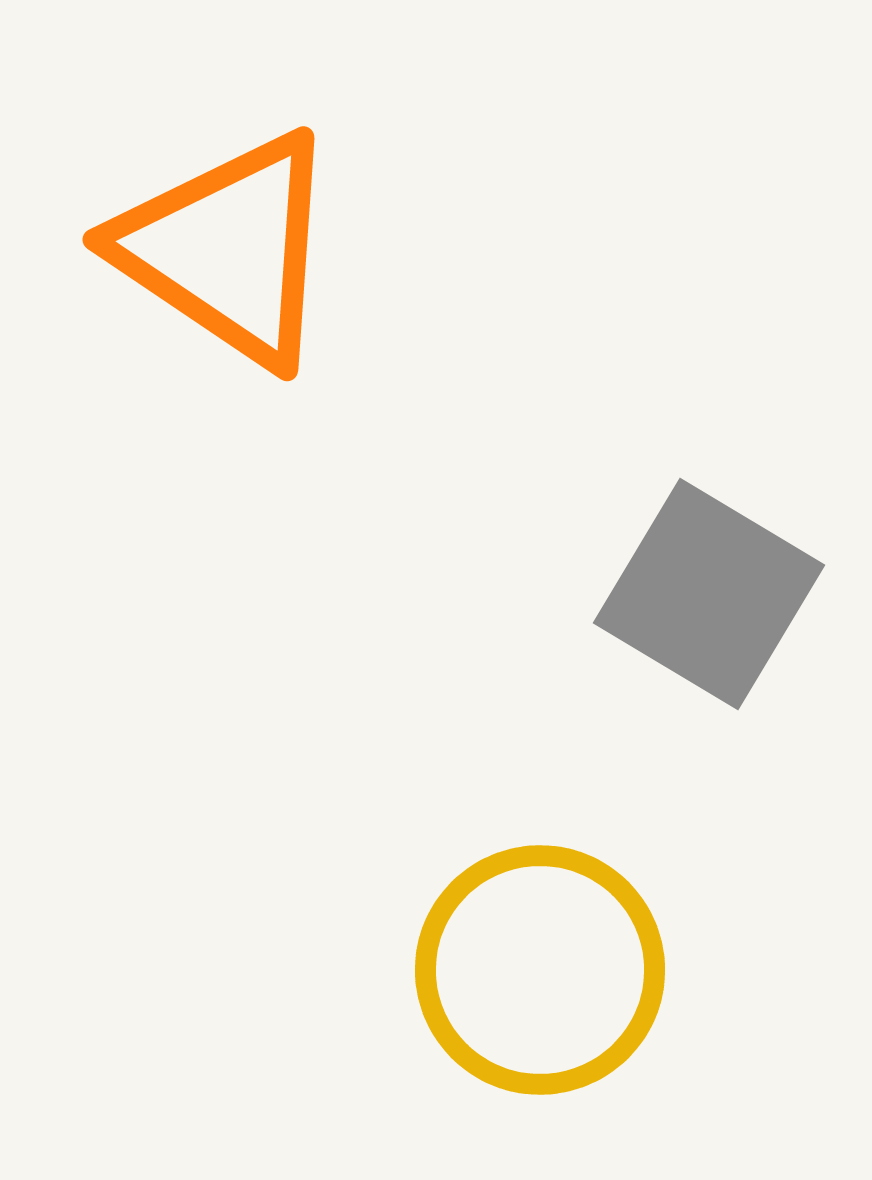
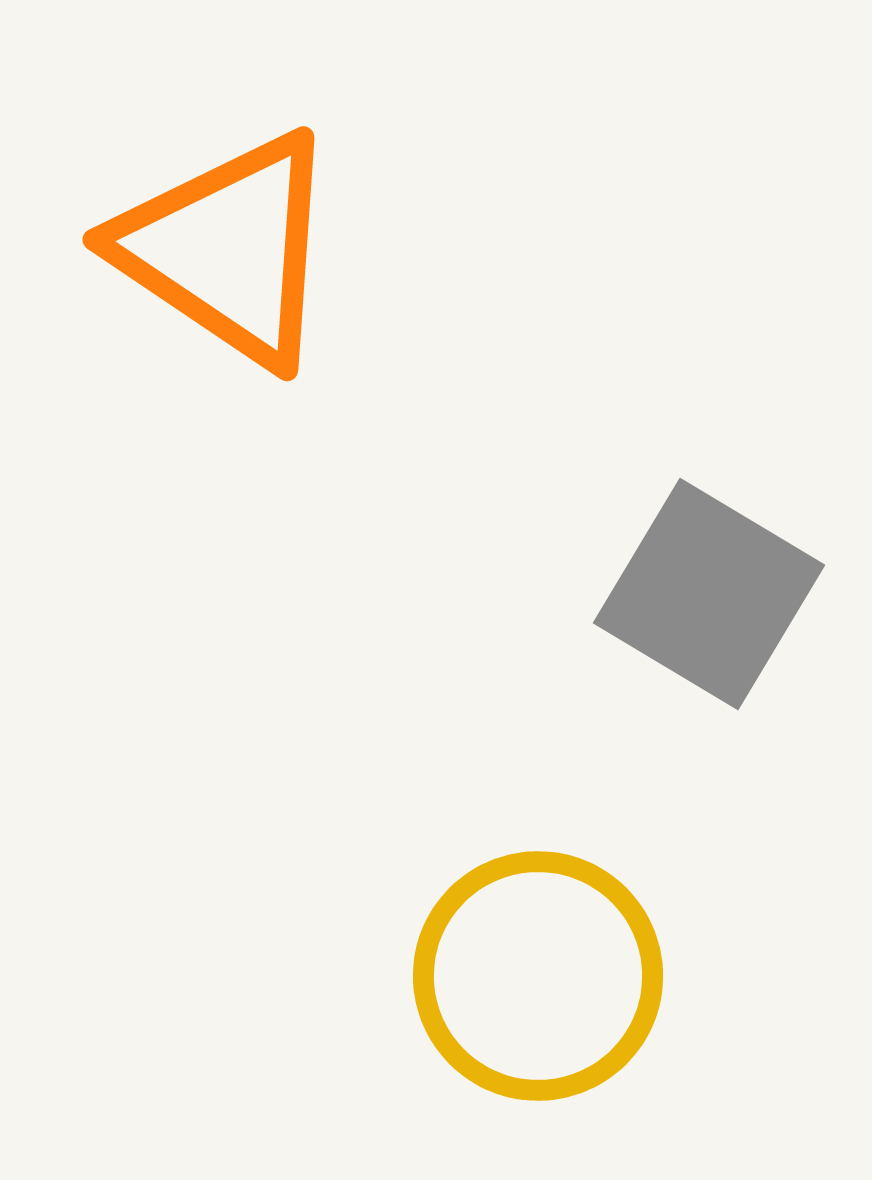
yellow circle: moved 2 px left, 6 px down
